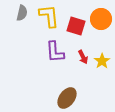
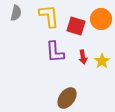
gray semicircle: moved 6 px left
red arrow: rotated 16 degrees clockwise
